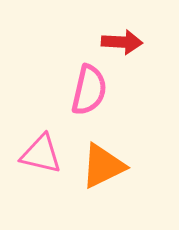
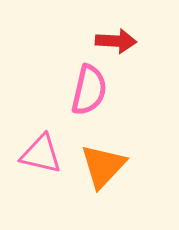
red arrow: moved 6 px left, 1 px up
orange triangle: rotated 21 degrees counterclockwise
